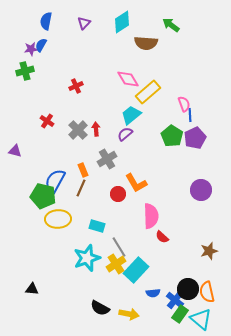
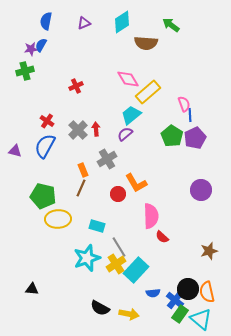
purple triangle at (84, 23): rotated 24 degrees clockwise
blue semicircle at (55, 181): moved 10 px left, 35 px up
